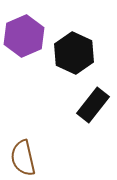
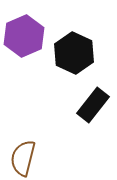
brown semicircle: rotated 27 degrees clockwise
